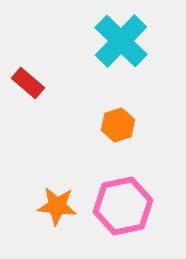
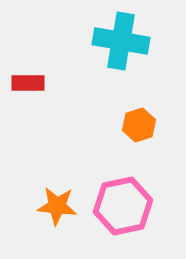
cyan cross: rotated 34 degrees counterclockwise
red rectangle: rotated 40 degrees counterclockwise
orange hexagon: moved 21 px right
